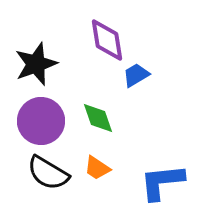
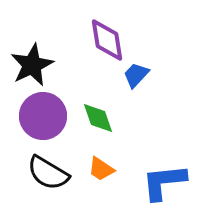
black star: moved 4 px left, 1 px down; rotated 6 degrees counterclockwise
blue trapezoid: rotated 16 degrees counterclockwise
purple circle: moved 2 px right, 5 px up
orange trapezoid: moved 4 px right, 1 px down
blue L-shape: moved 2 px right
